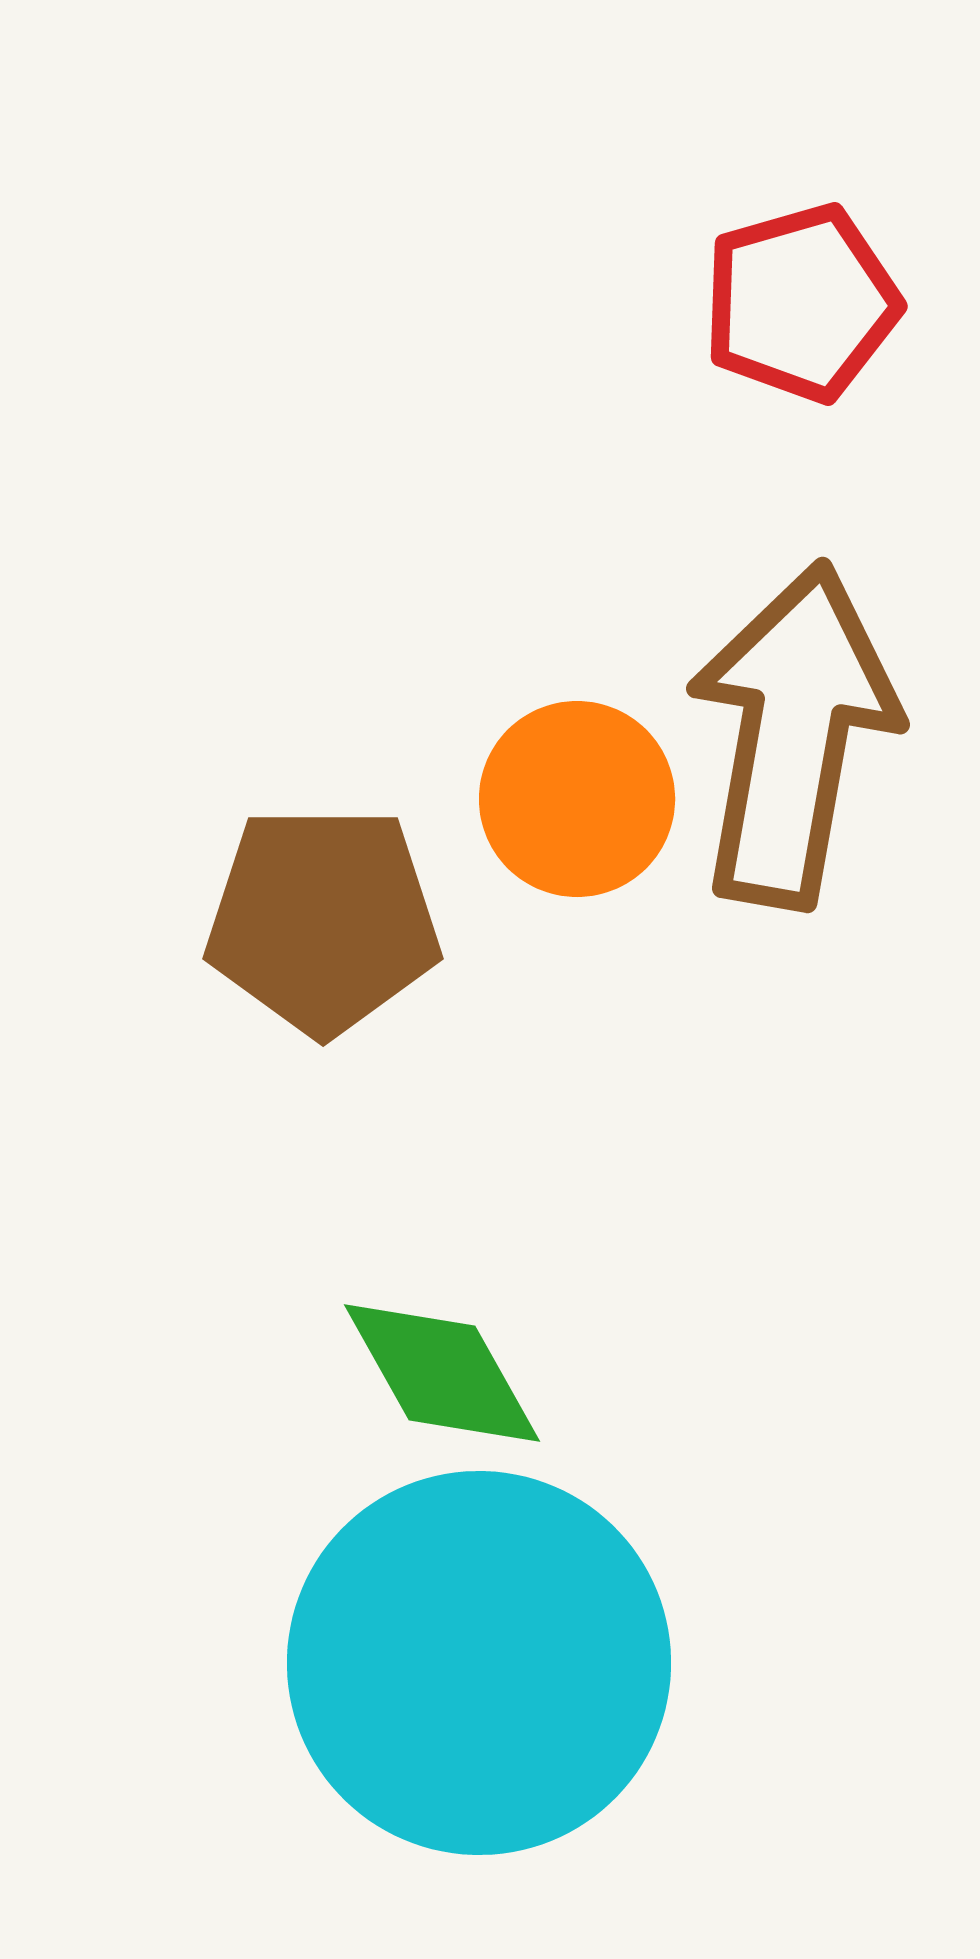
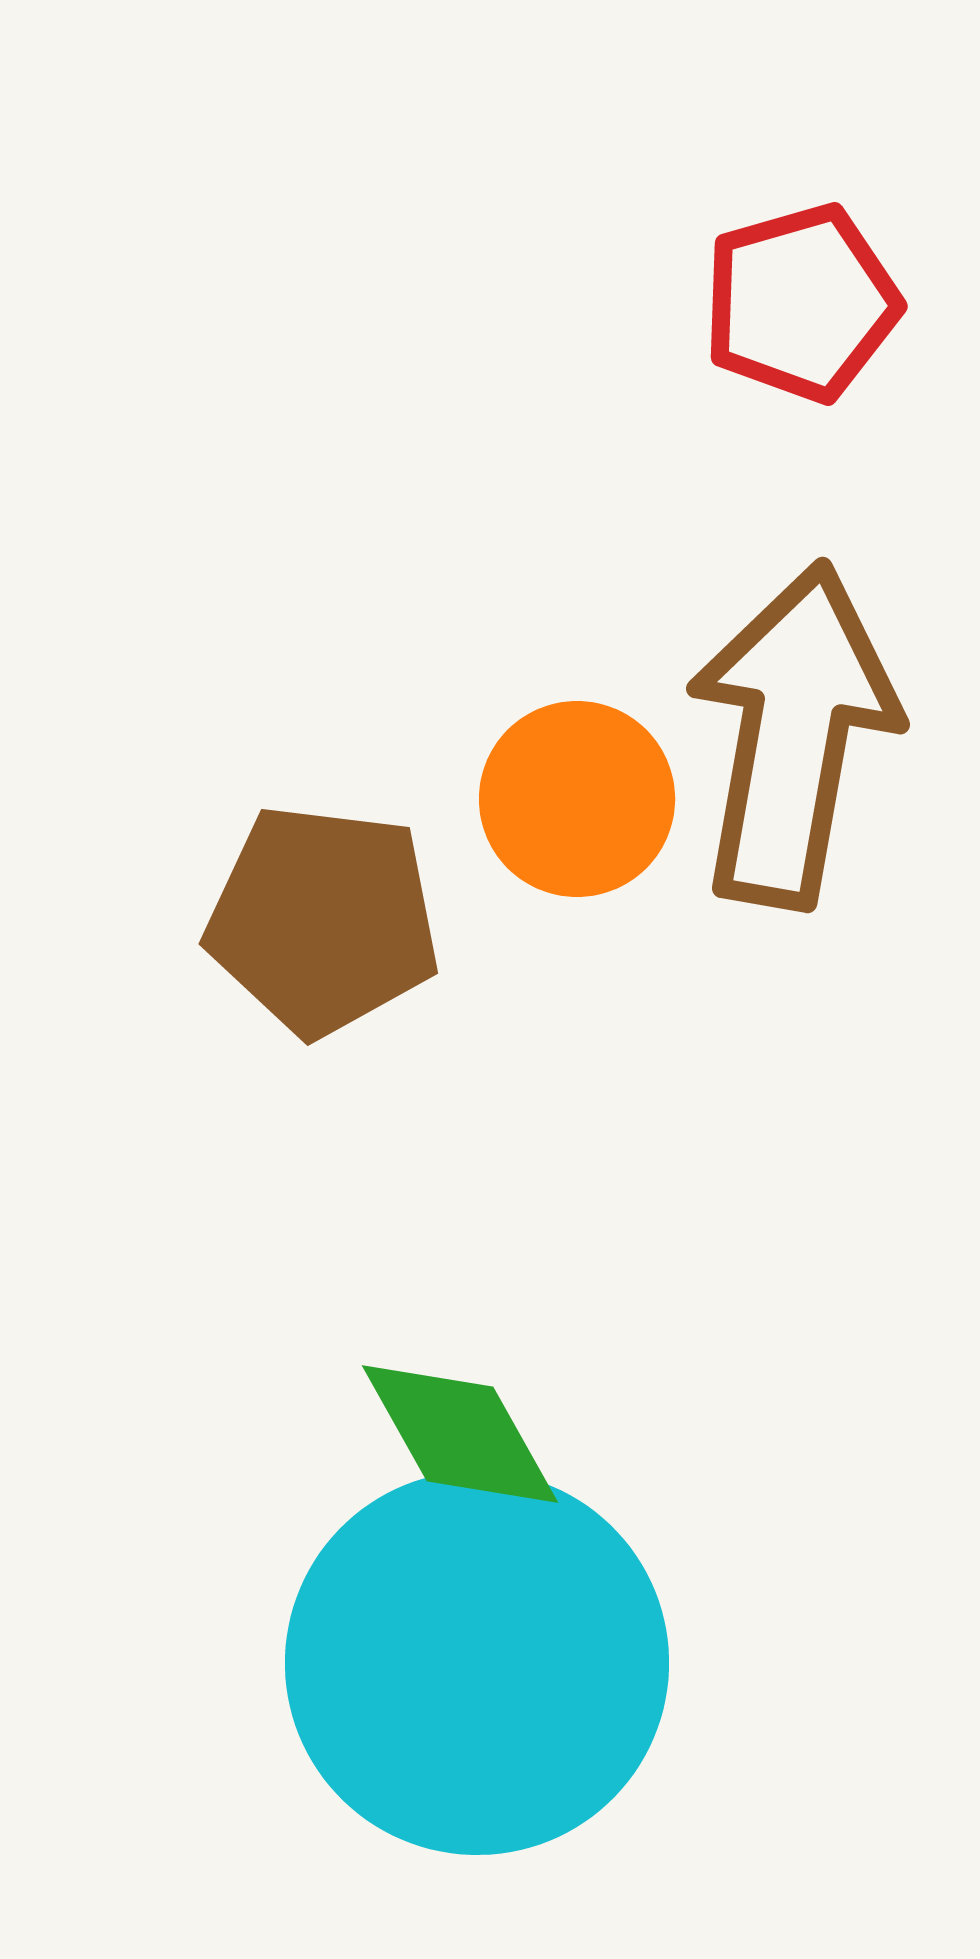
brown pentagon: rotated 7 degrees clockwise
green diamond: moved 18 px right, 61 px down
cyan circle: moved 2 px left
